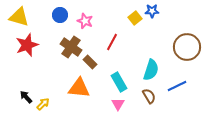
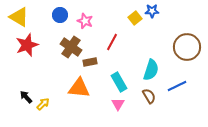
yellow triangle: rotated 15 degrees clockwise
brown rectangle: rotated 56 degrees counterclockwise
